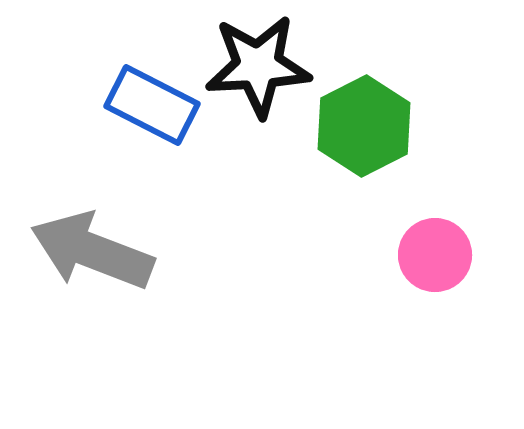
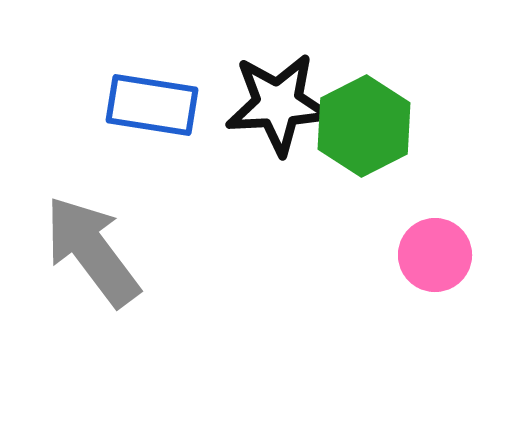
black star: moved 20 px right, 38 px down
blue rectangle: rotated 18 degrees counterclockwise
gray arrow: rotated 32 degrees clockwise
